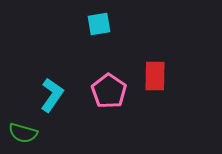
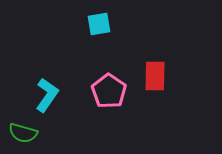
cyan L-shape: moved 5 px left
